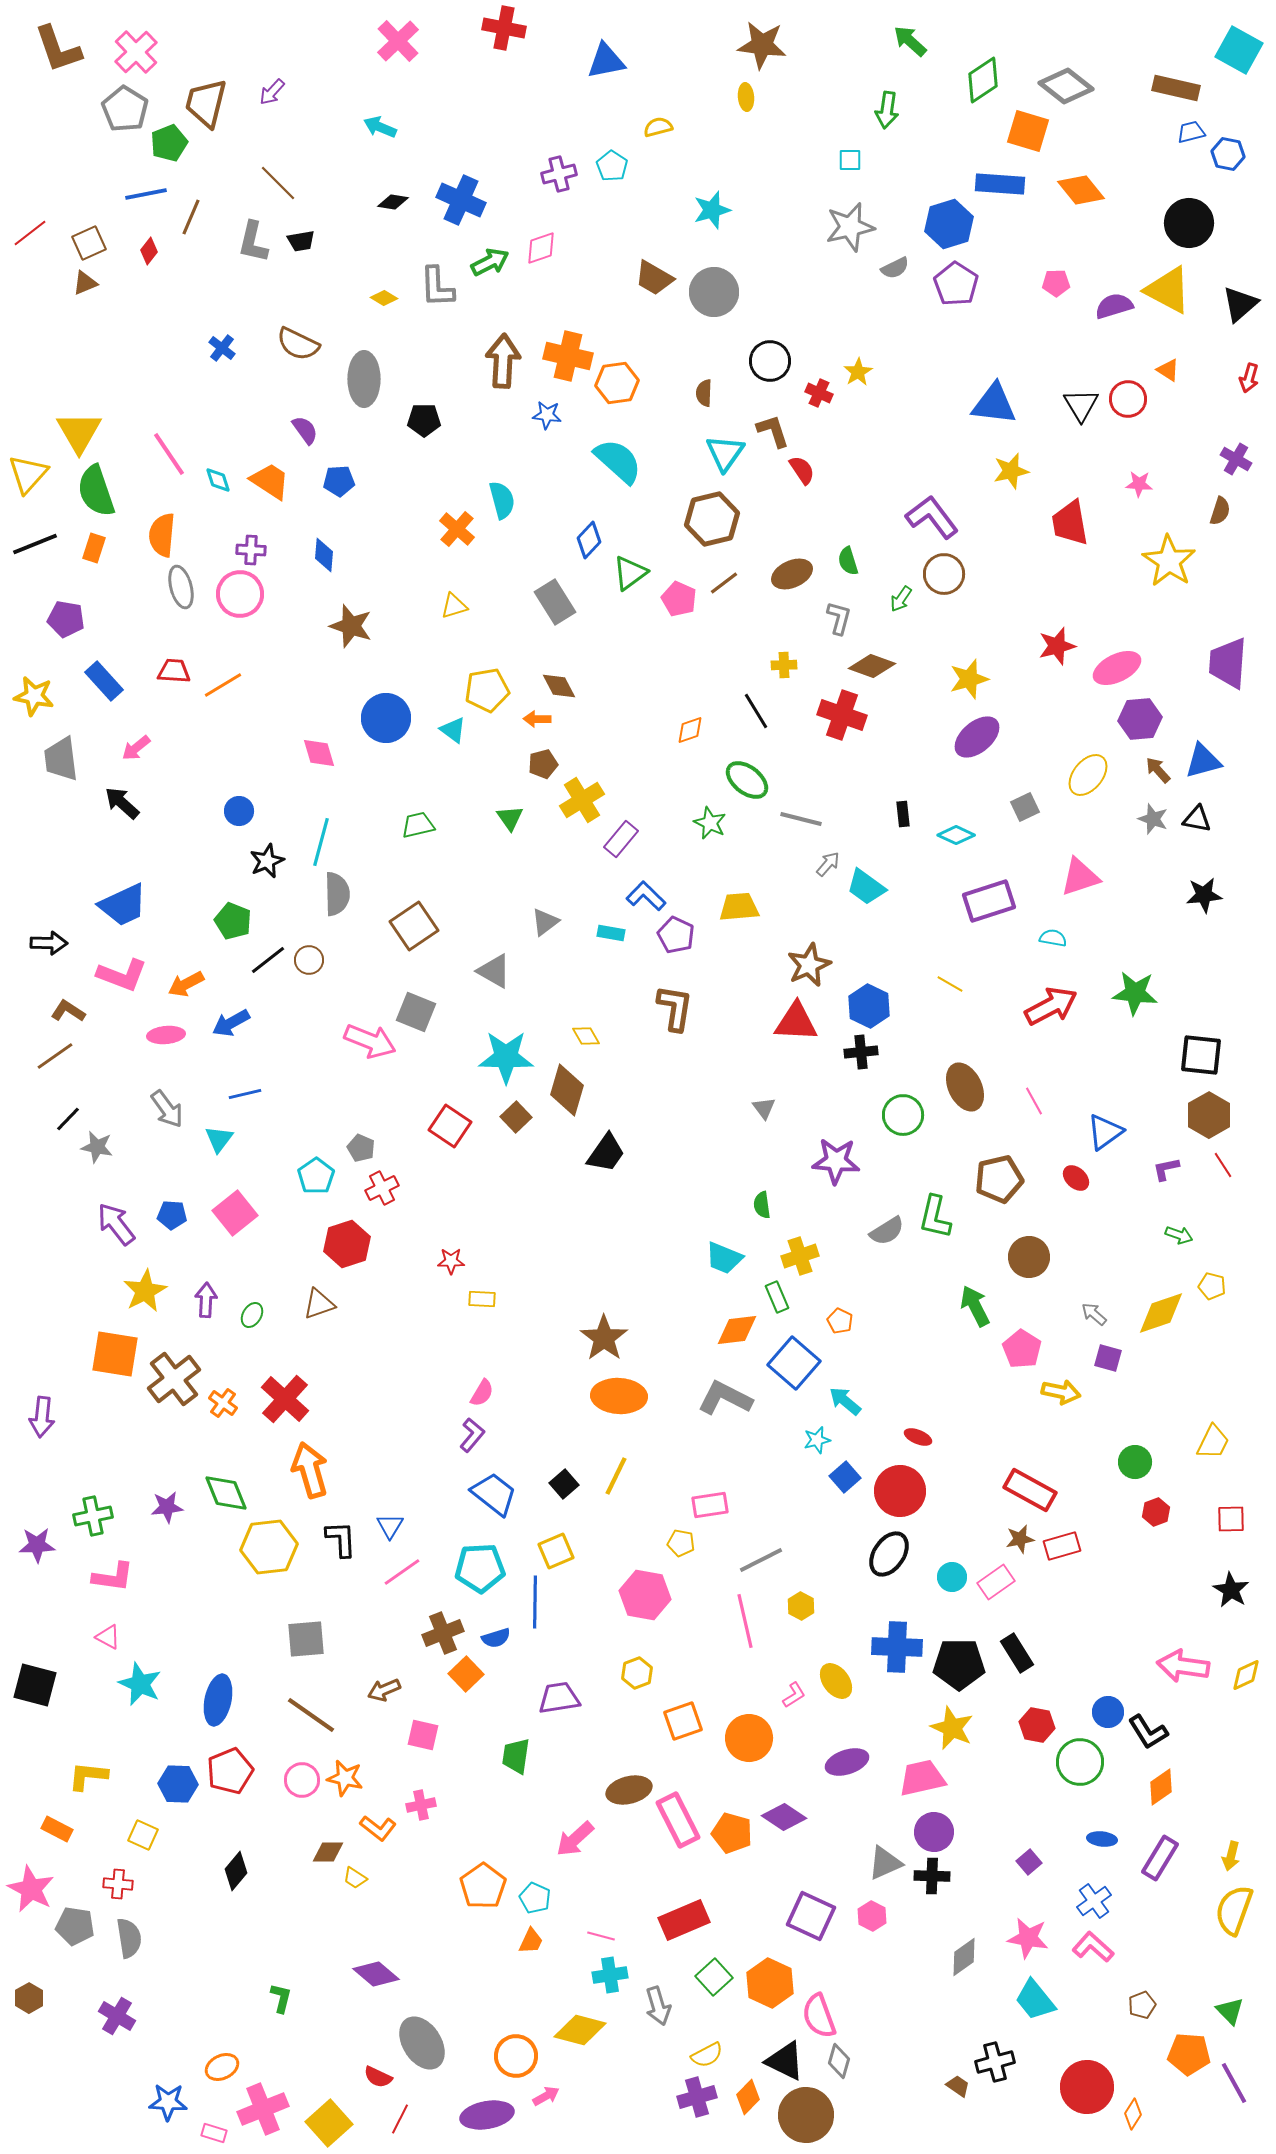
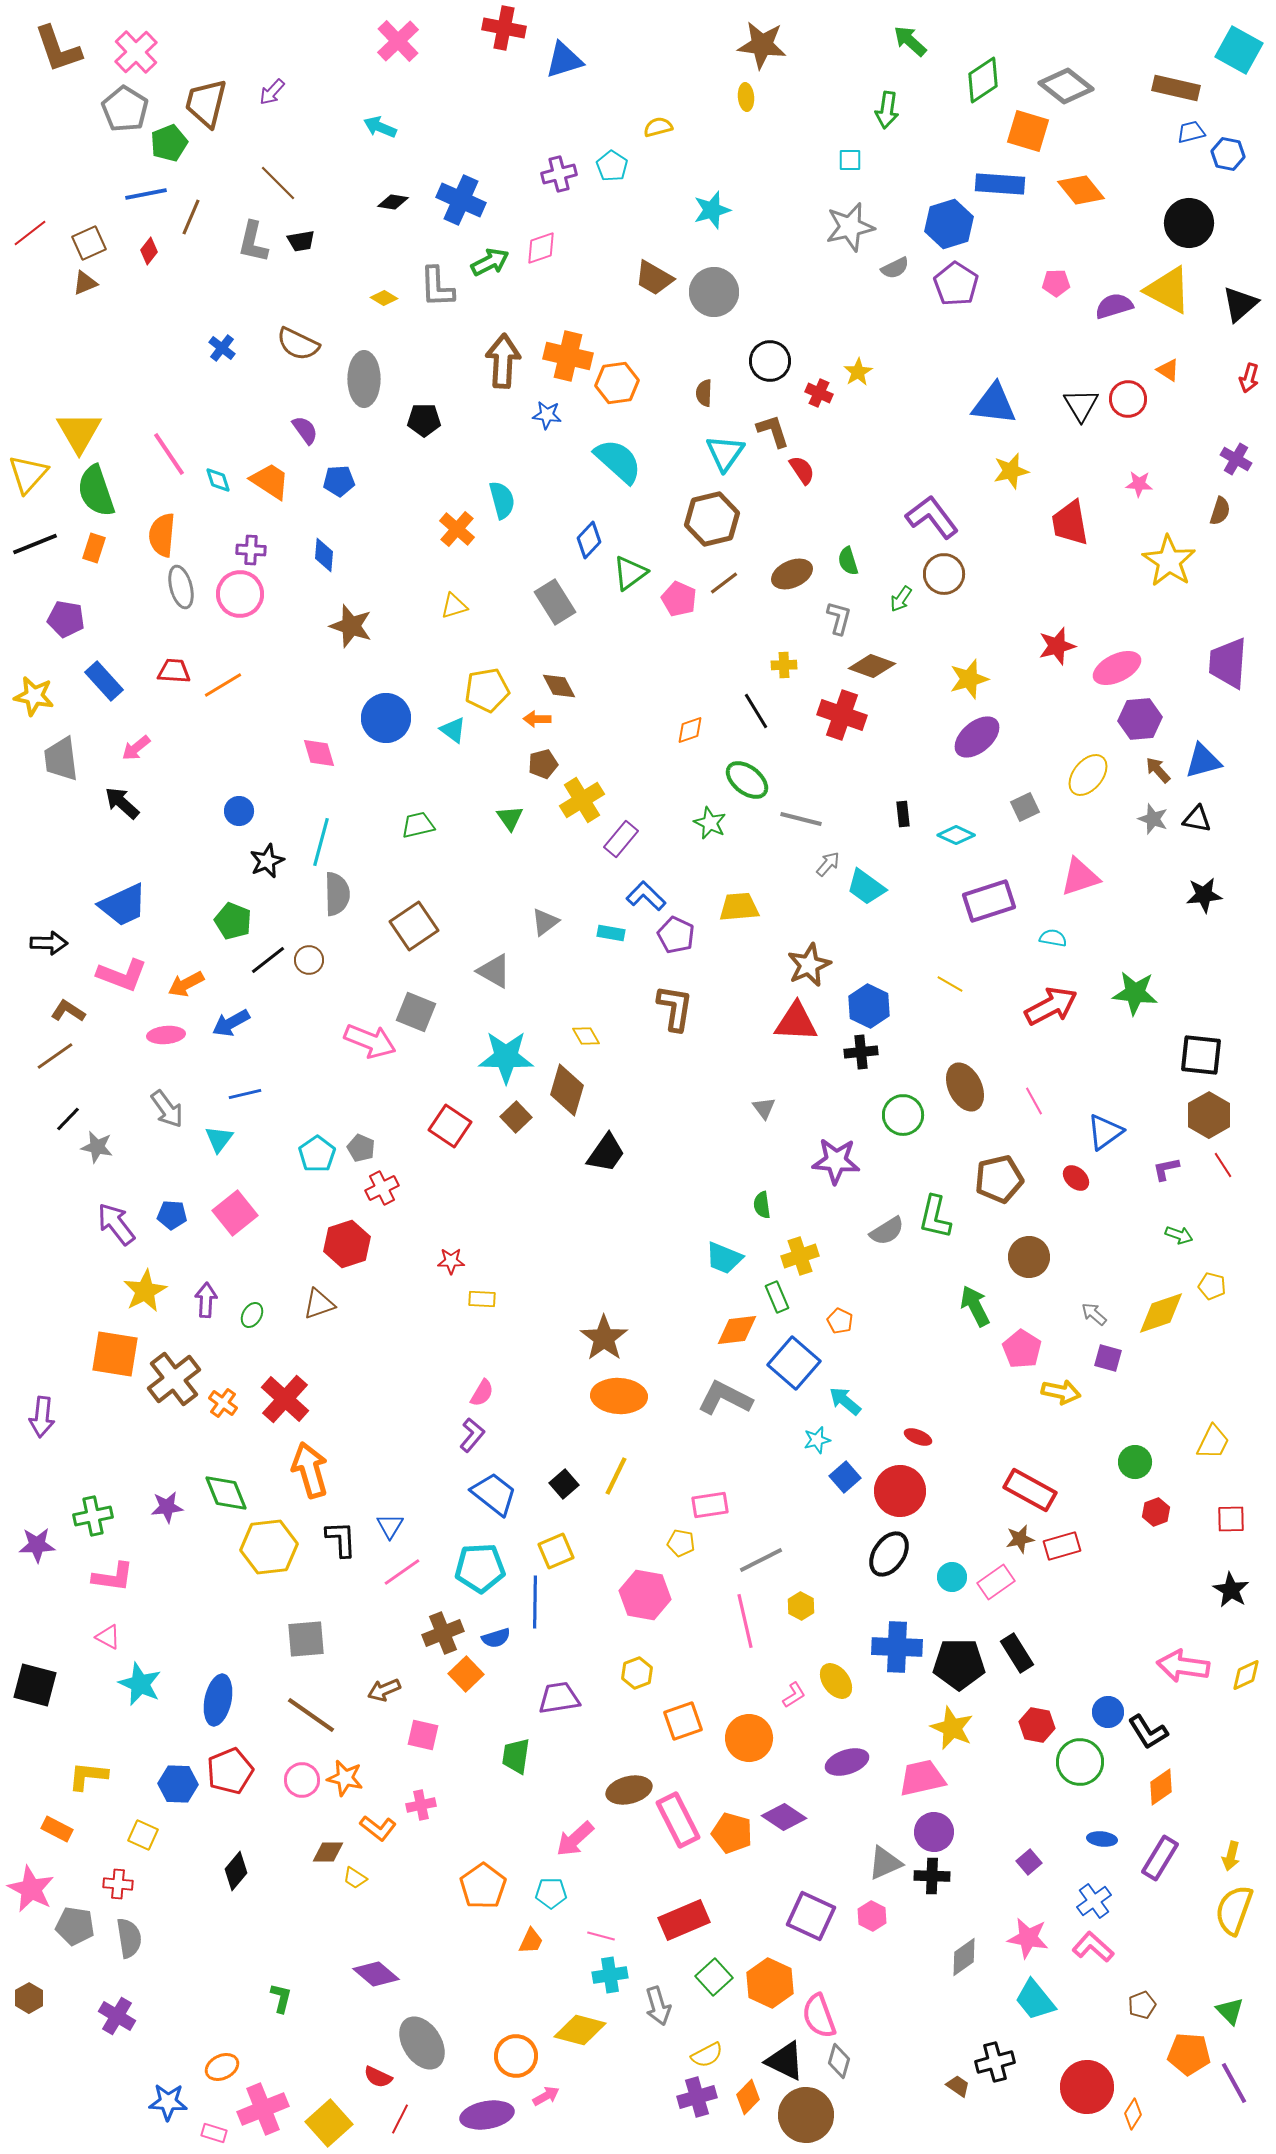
blue triangle at (606, 61): moved 42 px left, 1 px up; rotated 6 degrees counterclockwise
cyan pentagon at (316, 1176): moved 1 px right, 22 px up
cyan pentagon at (535, 1898): moved 16 px right, 5 px up; rotated 24 degrees counterclockwise
